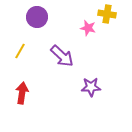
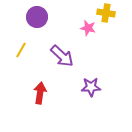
yellow cross: moved 1 px left, 1 px up
yellow line: moved 1 px right, 1 px up
red arrow: moved 18 px right
